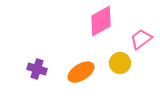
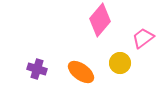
pink diamond: moved 1 px left, 1 px up; rotated 20 degrees counterclockwise
pink trapezoid: moved 2 px right, 1 px up
orange ellipse: rotated 68 degrees clockwise
